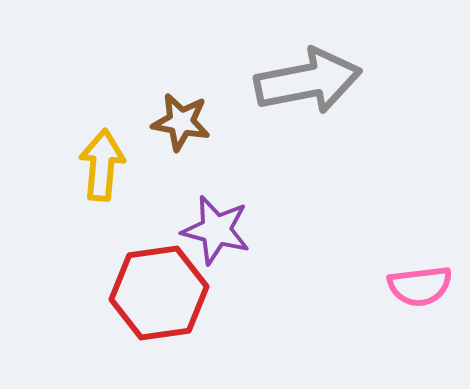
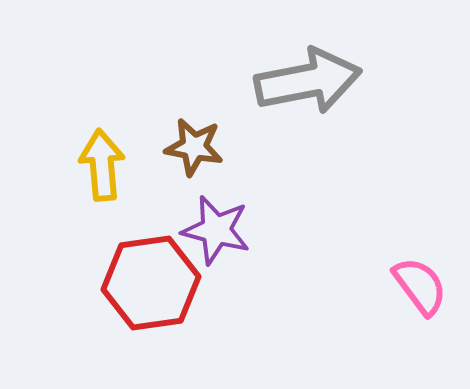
brown star: moved 13 px right, 25 px down
yellow arrow: rotated 10 degrees counterclockwise
pink semicircle: rotated 120 degrees counterclockwise
red hexagon: moved 8 px left, 10 px up
